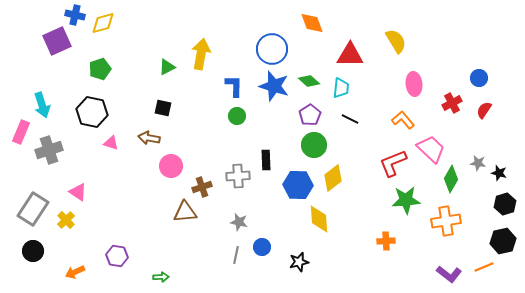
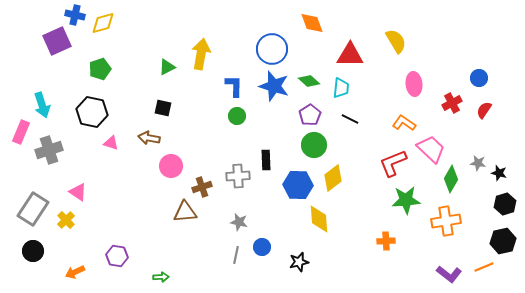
orange L-shape at (403, 120): moved 1 px right, 3 px down; rotated 15 degrees counterclockwise
